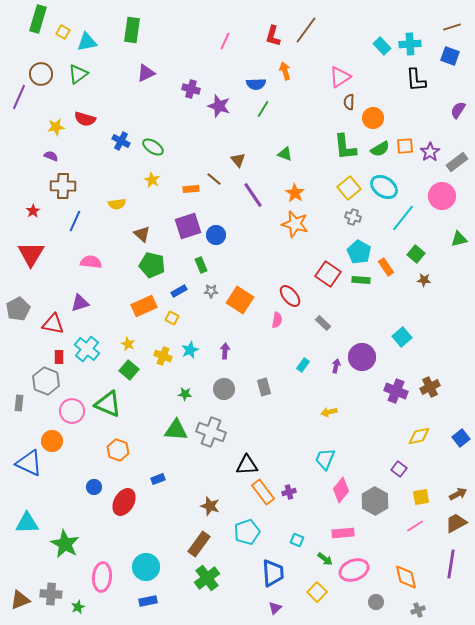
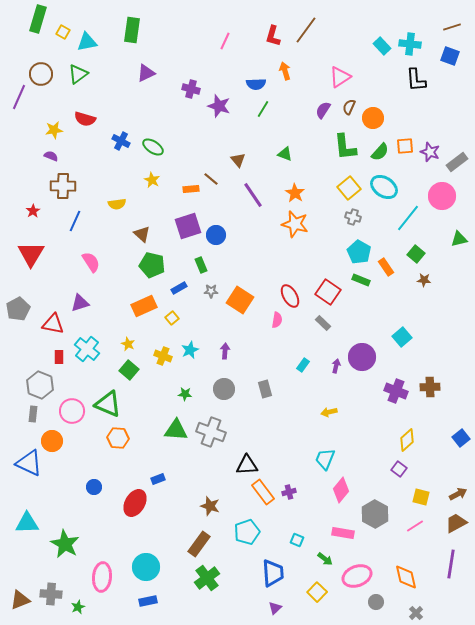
cyan cross at (410, 44): rotated 10 degrees clockwise
brown semicircle at (349, 102): moved 5 px down; rotated 21 degrees clockwise
purple semicircle at (458, 110): moved 135 px left
yellow star at (56, 127): moved 2 px left, 3 px down
green semicircle at (380, 149): moved 3 px down; rotated 18 degrees counterclockwise
purple star at (430, 152): rotated 18 degrees counterclockwise
brown line at (214, 179): moved 3 px left
cyan line at (403, 218): moved 5 px right
pink semicircle at (91, 262): rotated 50 degrees clockwise
red square at (328, 274): moved 18 px down
green rectangle at (361, 280): rotated 18 degrees clockwise
blue rectangle at (179, 291): moved 3 px up
red ellipse at (290, 296): rotated 10 degrees clockwise
yellow square at (172, 318): rotated 24 degrees clockwise
gray hexagon at (46, 381): moved 6 px left, 4 px down
gray rectangle at (264, 387): moved 1 px right, 2 px down
brown cross at (430, 387): rotated 24 degrees clockwise
gray rectangle at (19, 403): moved 14 px right, 11 px down
yellow diamond at (419, 436): moved 12 px left, 4 px down; rotated 30 degrees counterclockwise
orange hexagon at (118, 450): moved 12 px up; rotated 15 degrees counterclockwise
yellow square at (421, 497): rotated 24 degrees clockwise
gray hexagon at (375, 501): moved 13 px down
red ellipse at (124, 502): moved 11 px right, 1 px down
pink rectangle at (343, 533): rotated 15 degrees clockwise
pink ellipse at (354, 570): moved 3 px right, 6 px down
gray cross at (418, 610): moved 2 px left, 3 px down; rotated 24 degrees counterclockwise
